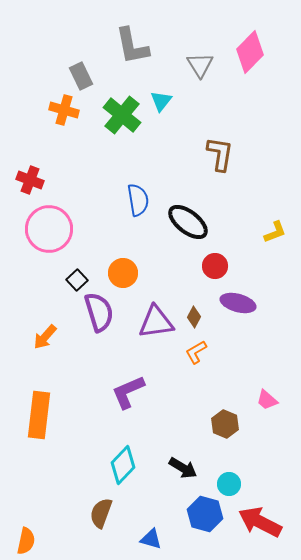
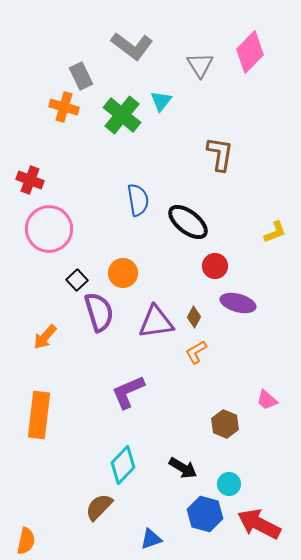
gray L-shape: rotated 42 degrees counterclockwise
orange cross: moved 3 px up
brown semicircle: moved 2 px left, 6 px up; rotated 24 degrees clockwise
red arrow: moved 1 px left, 2 px down
blue triangle: rotated 35 degrees counterclockwise
